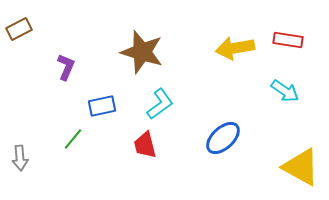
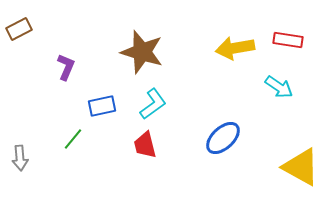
cyan arrow: moved 6 px left, 4 px up
cyan L-shape: moved 7 px left
